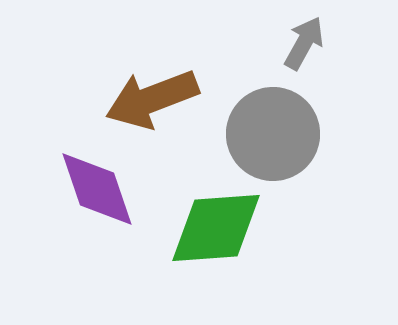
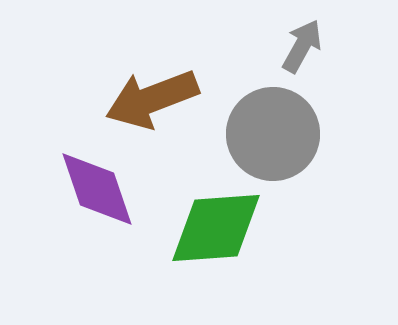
gray arrow: moved 2 px left, 3 px down
